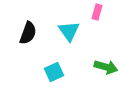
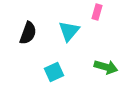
cyan triangle: rotated 15 degrees clockwise
